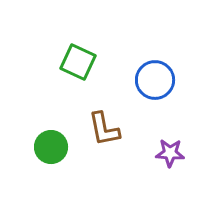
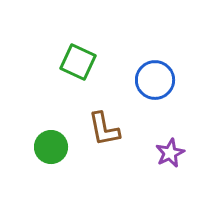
purple star: rotated 28 degrees counterclockwise
